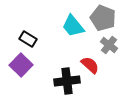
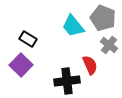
red semicircle: rotated 24 degrees clockwise
